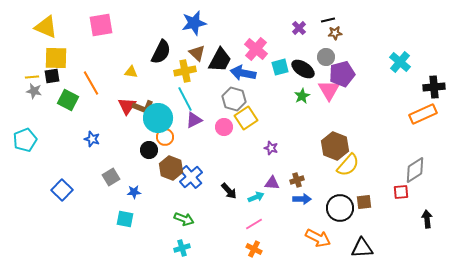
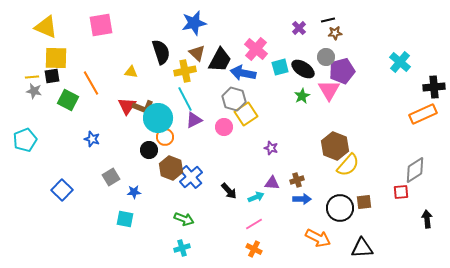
black semicircle at (161, 52): rotated 45 degrees counterclockwise
purple pentagon at (342, 74): moved 3 px up
yellow square at (246, 118): moved 4 px up
